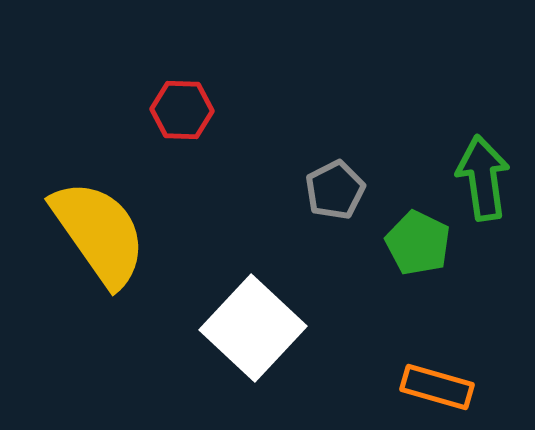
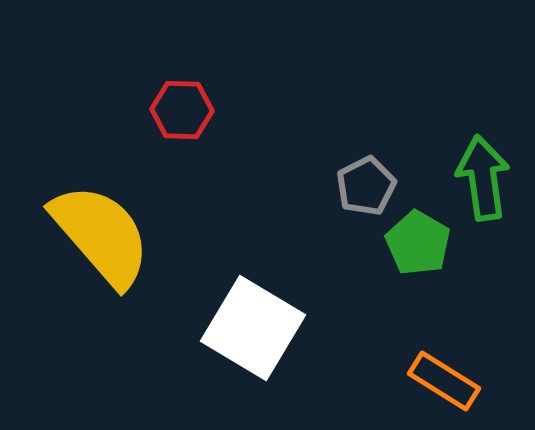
gray pentagon: moved 31 px right, 4 px up
yellow semicircle: moved 2 px right, 2 px down; rotated 6 degrees counterclockwise
green pentagon: rotated 4 degrees clockwise
white square: rotated 12 degrees counterclockwise
orange rectangle: moved 7 px right, 6 px up; rotated 16 degrees clockwise
